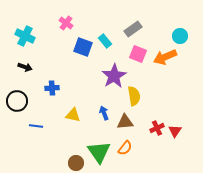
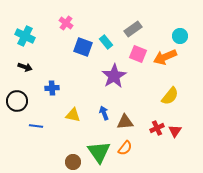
cyan rectangle: moved 1 px right, 1 px down
yellow semicircle: moved 36 px right; rotated 48 degrees clockwise
brown circle: moved 3 px left, 1 px up
